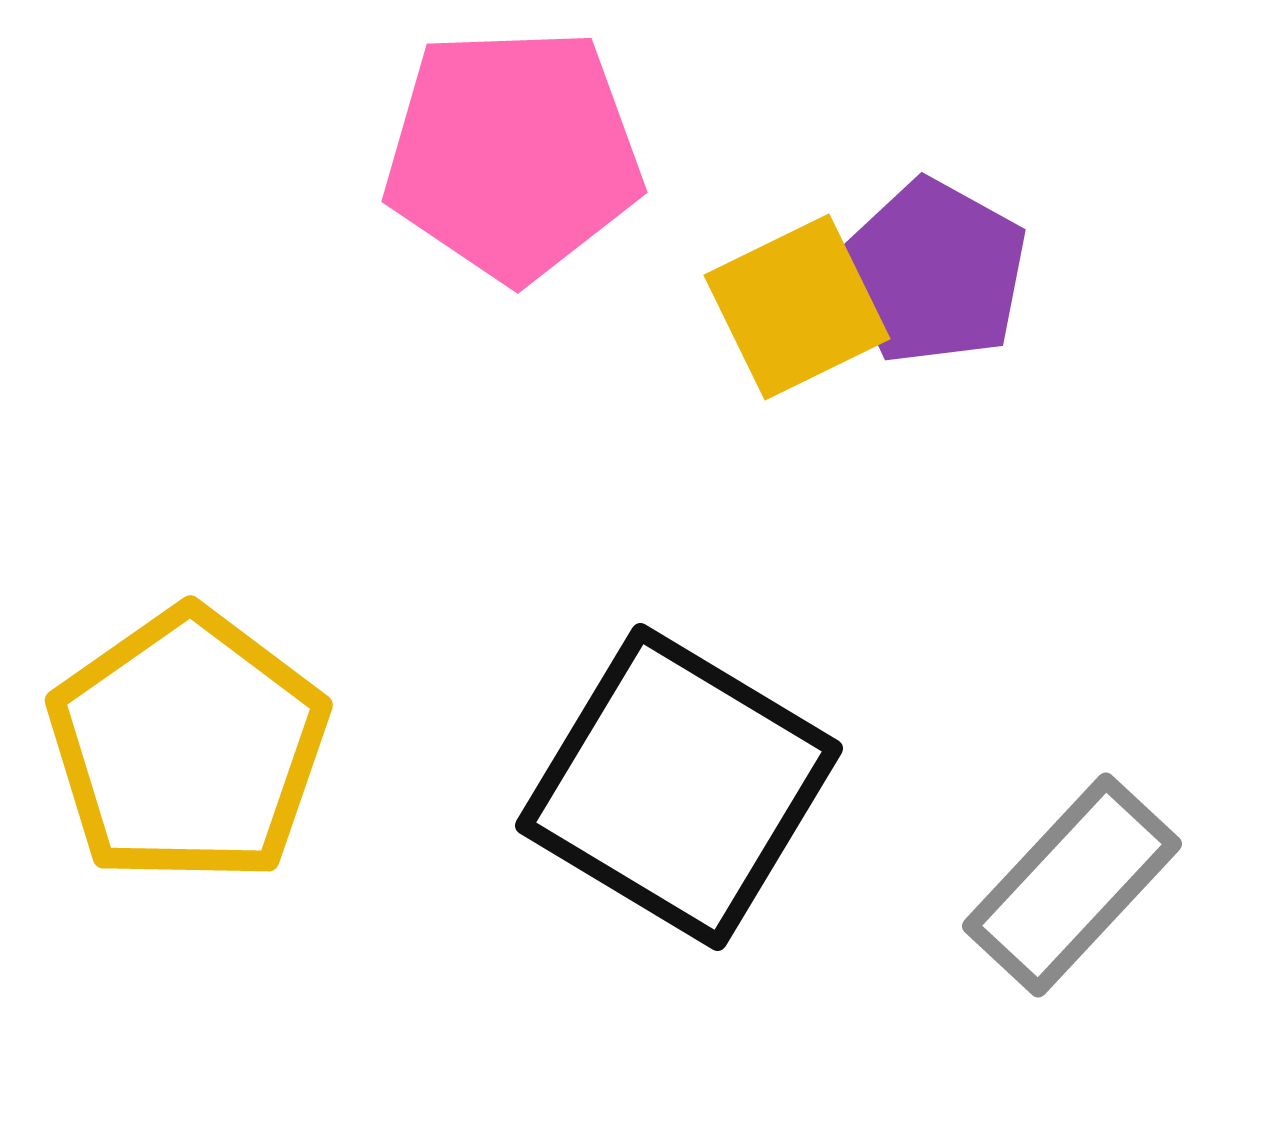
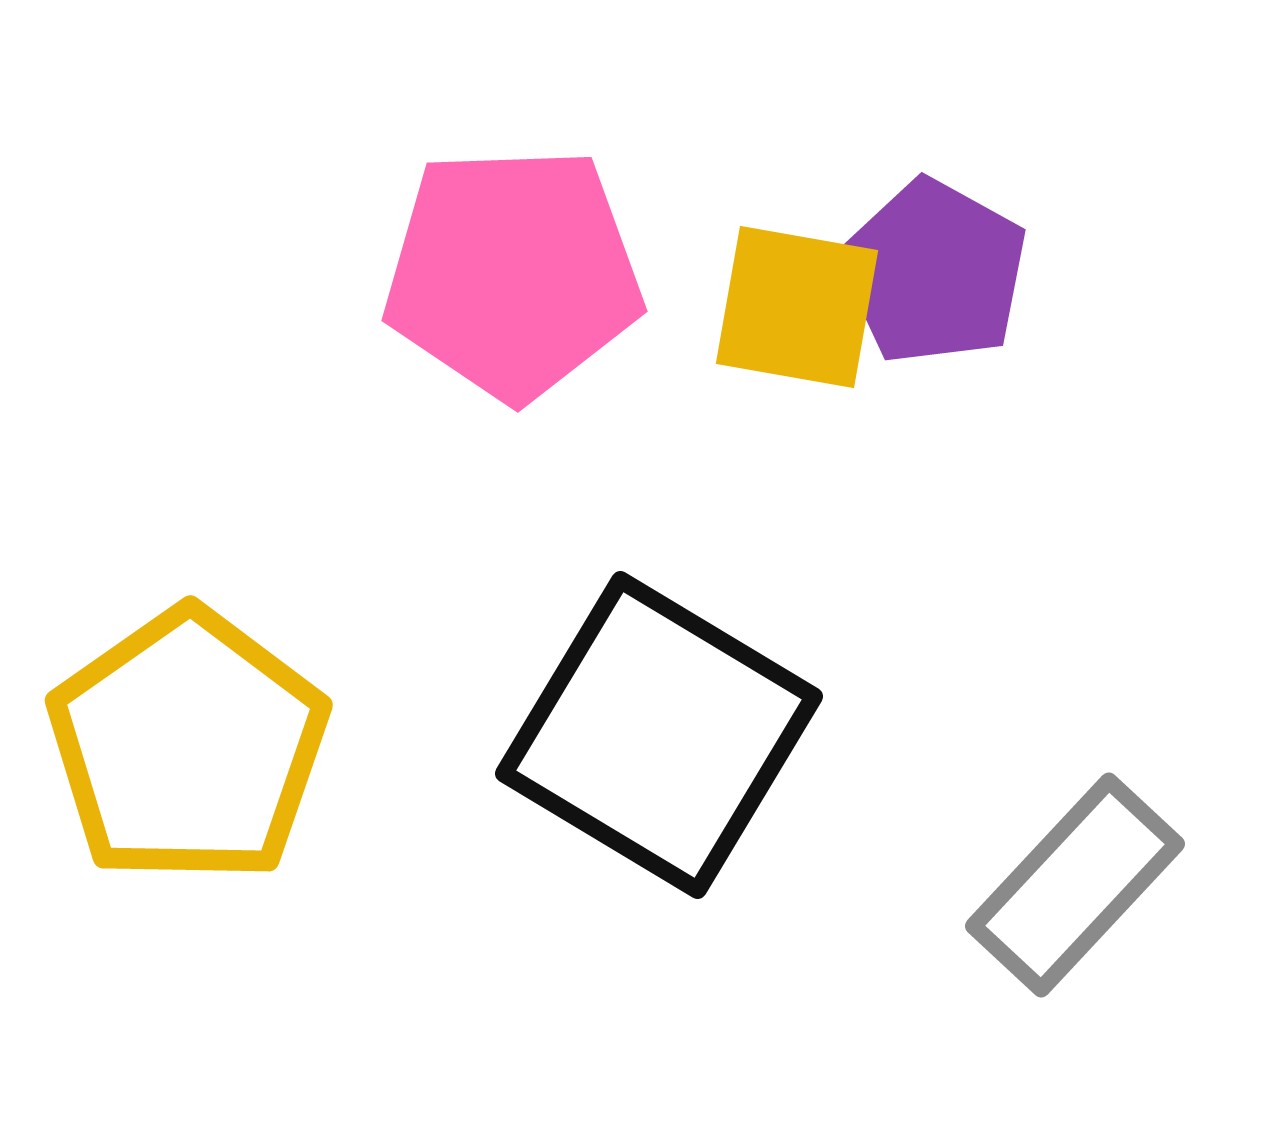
pink pentagon: moved 119 px down
yellow square: rotated 36 degrees clockwise
black square: moved 20 px left, 52 px up
gray rectangle: moved 3 px right
